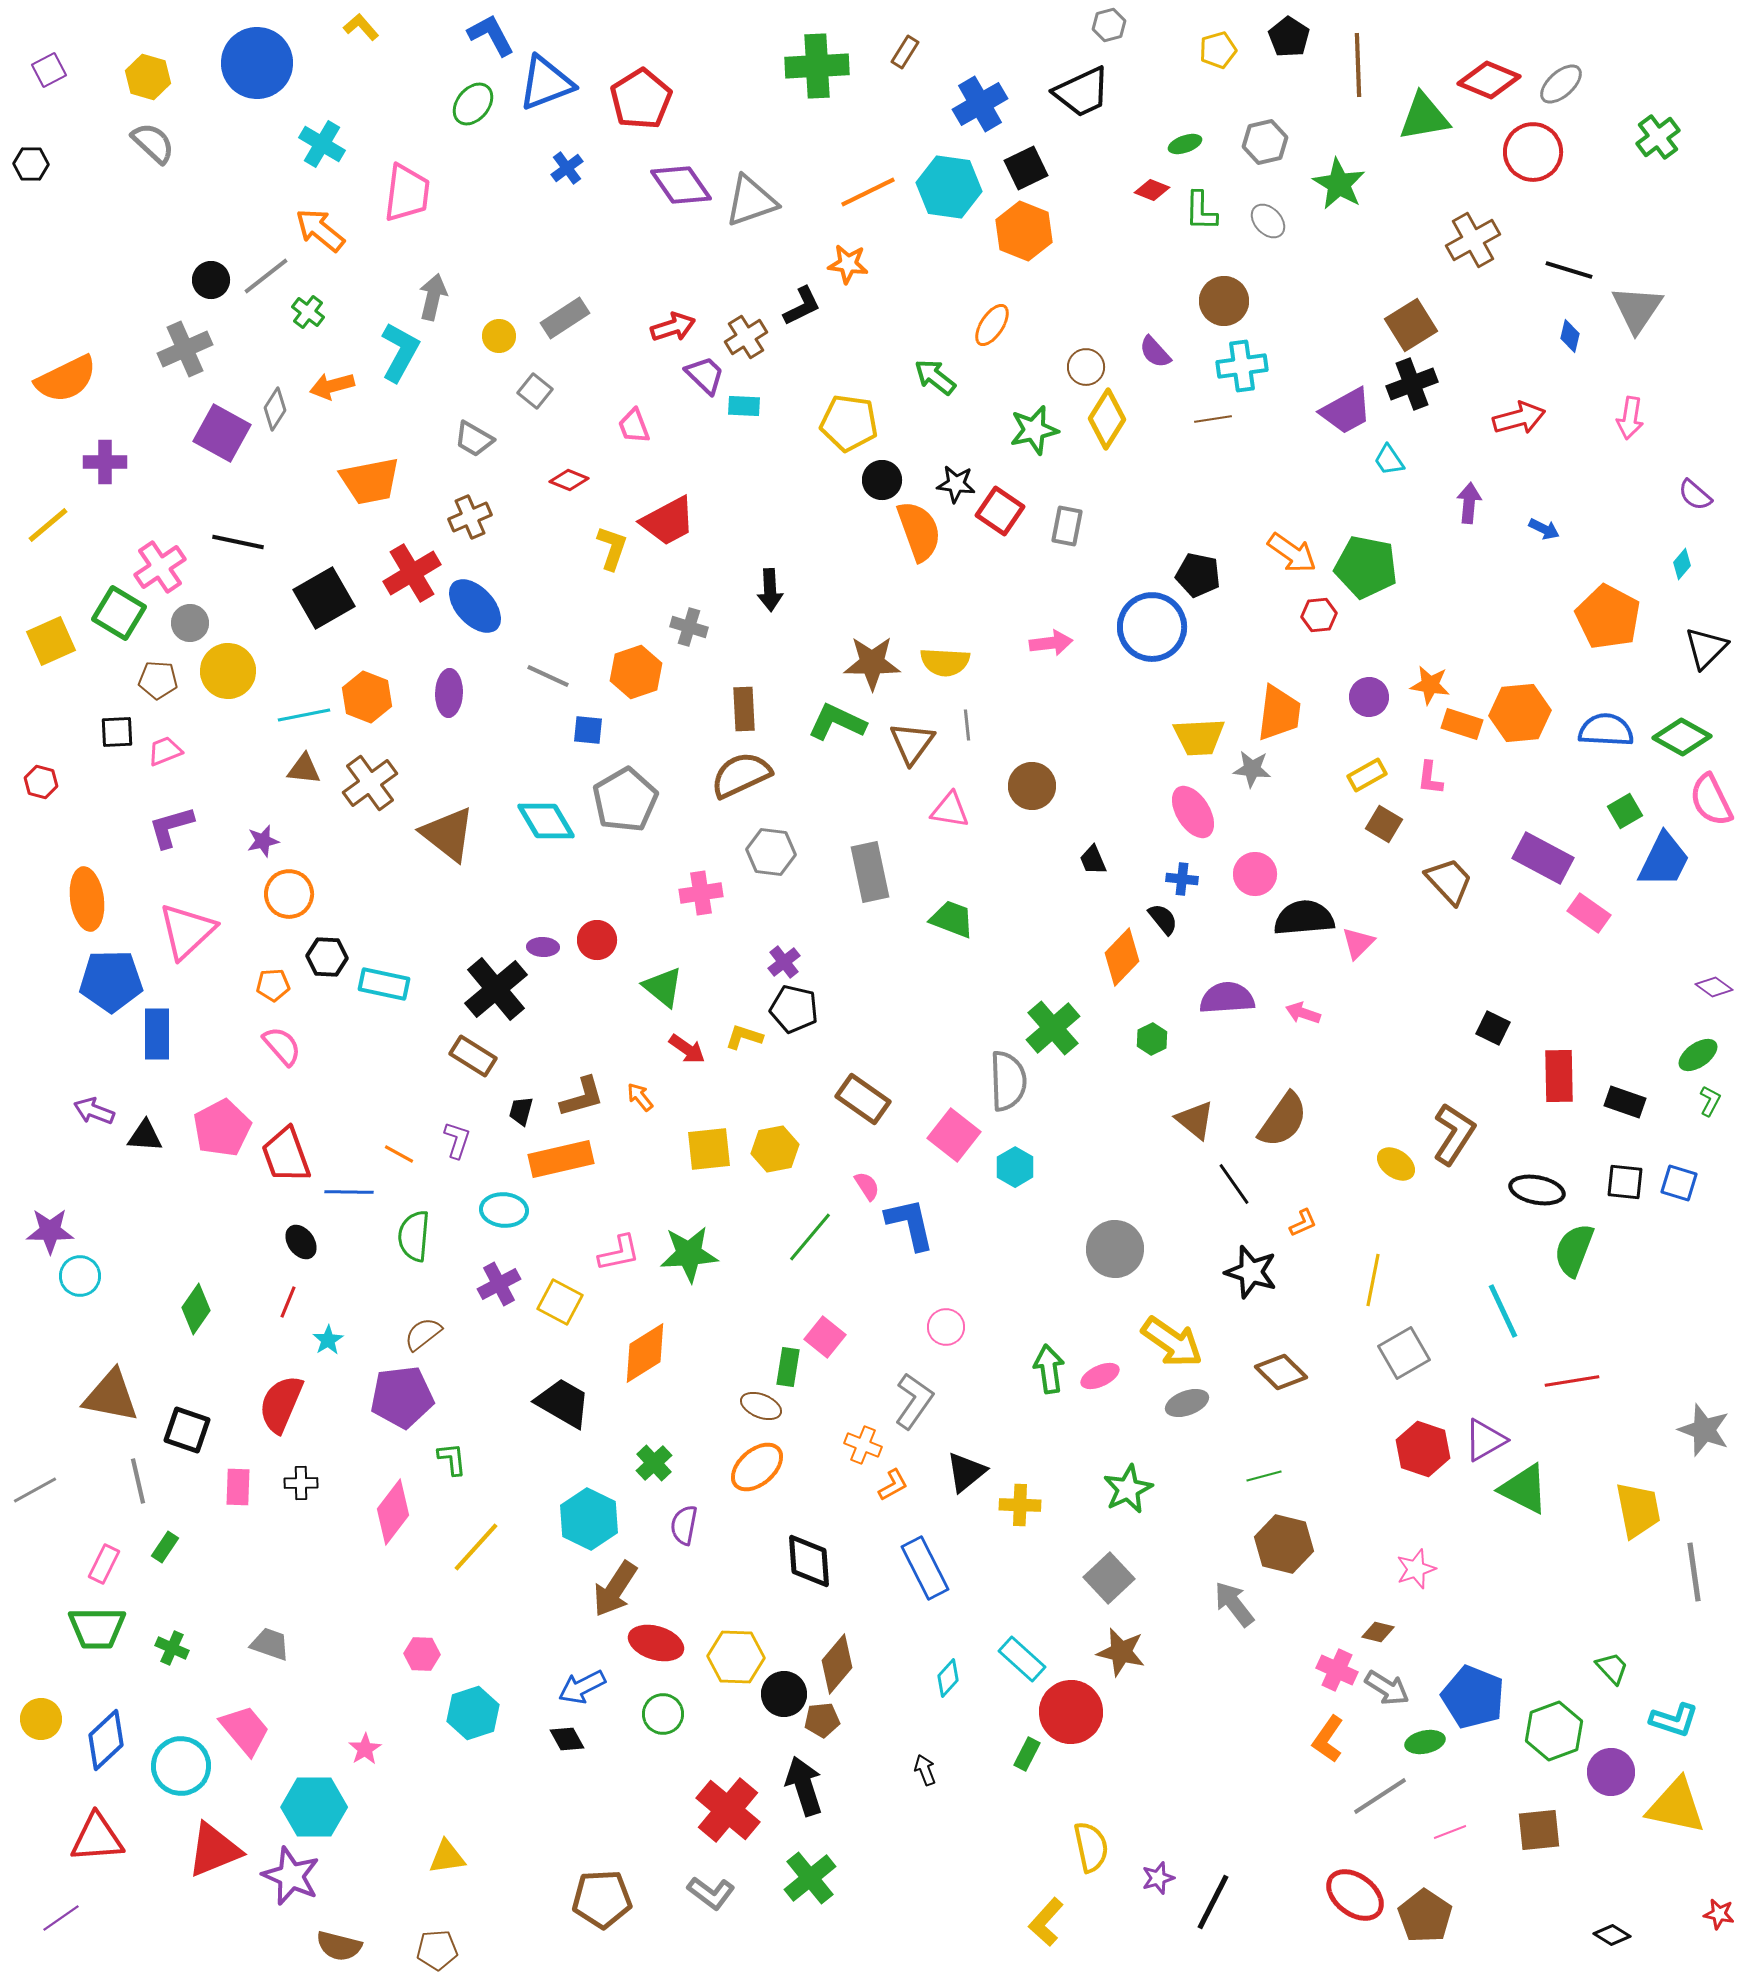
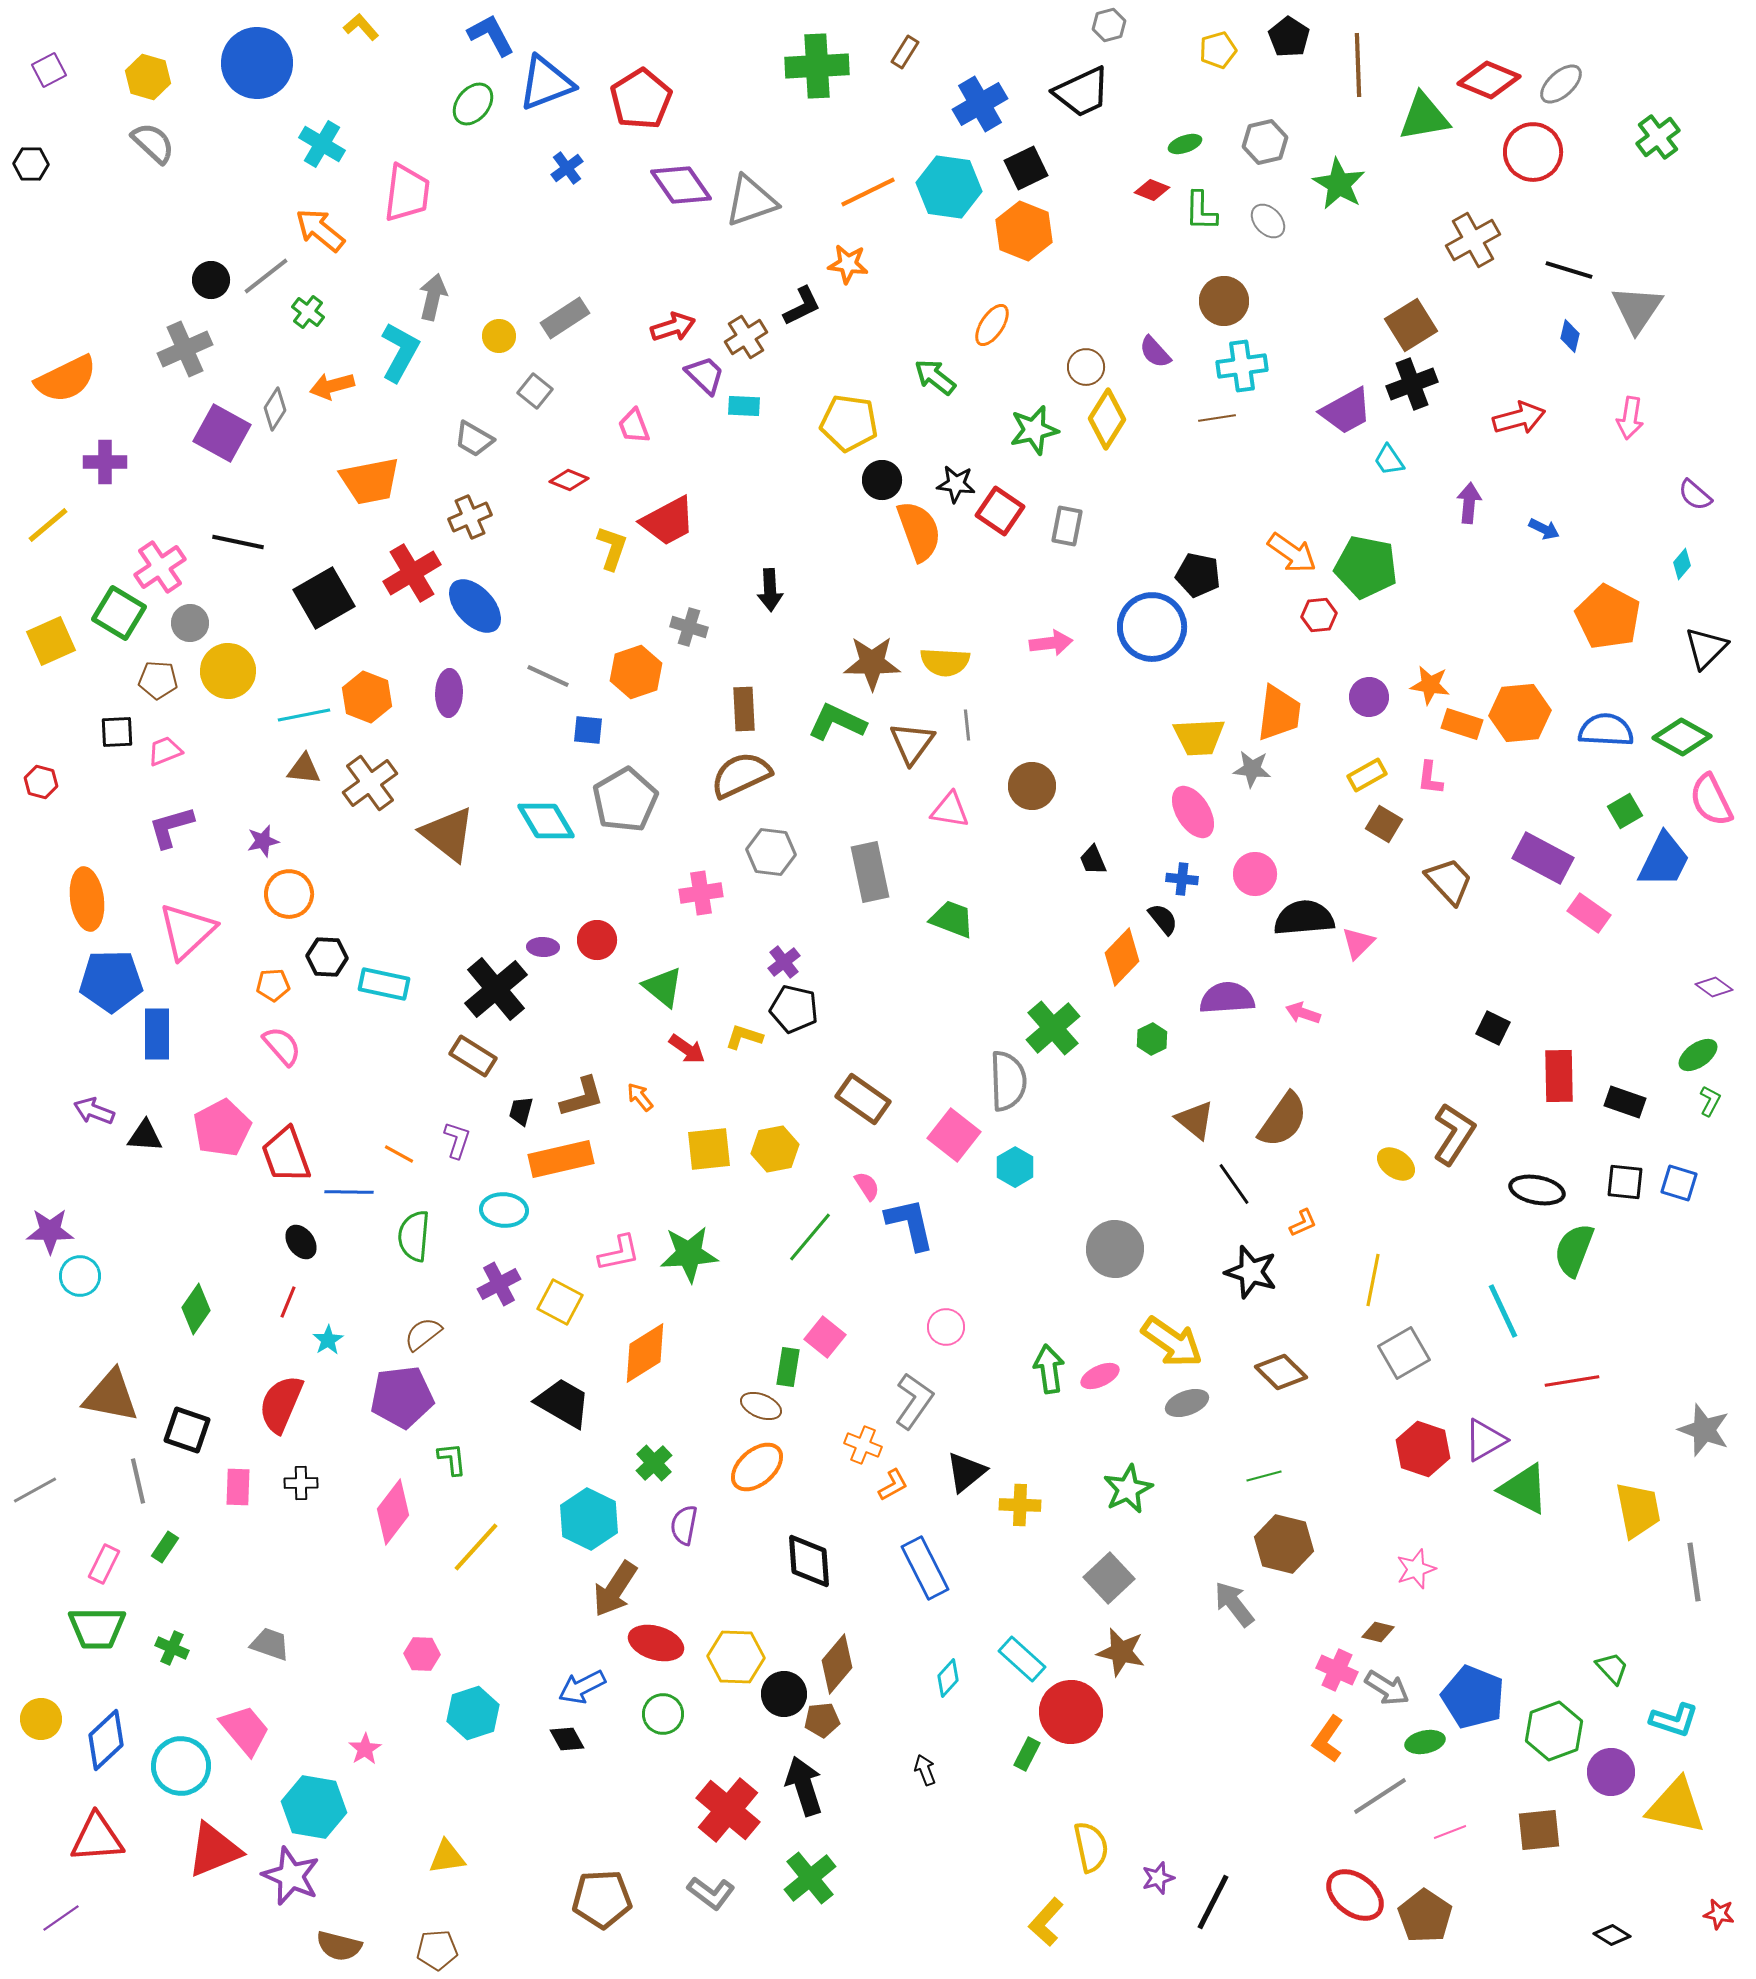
brown line at (1213, 419): moved 4 px right, 1 px up
cyan hexagon at (314, 1807): rotated 10 degrees clockwise
